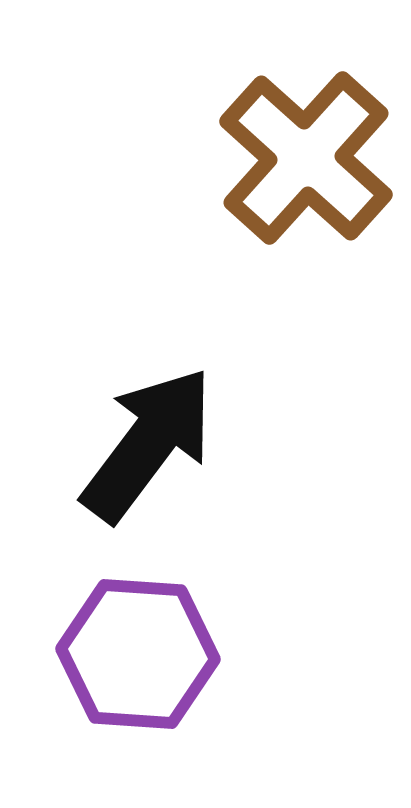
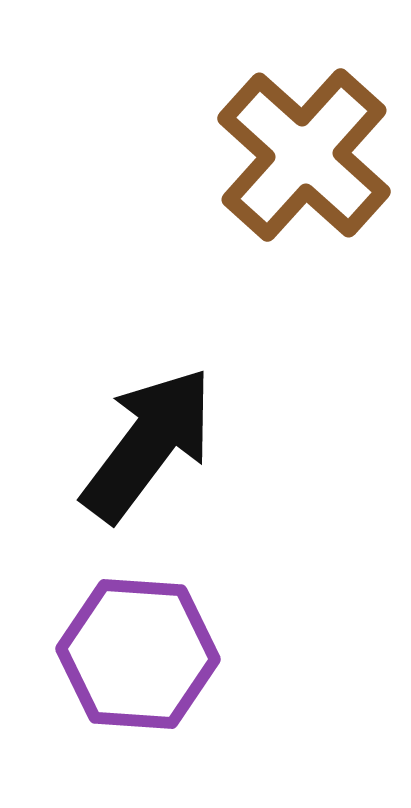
brown cross: moved 2 px left, 3 px up
